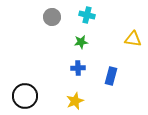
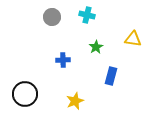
green star: moved 15 px right, 5 px down; rotated 24 degrees counterclockwise
blue cross: moved 15 px left, 8 px up
black circle: moved 2 px up
